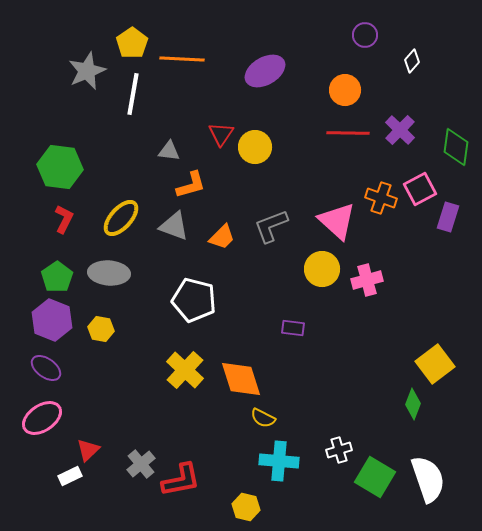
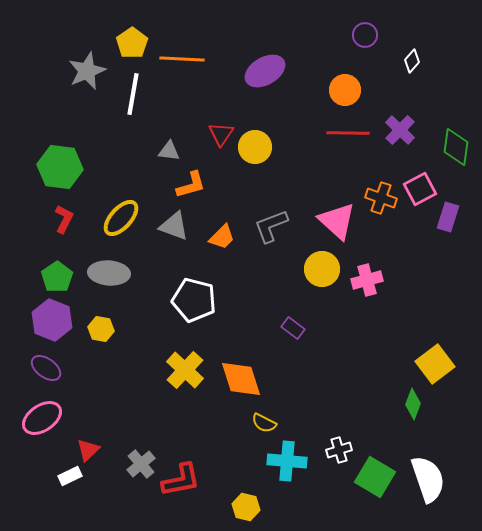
purple rectangle at (293, 328): rotated 30 degrees clockwise
yellow semicircle at (263, 418): moved 1 px right, 5 px down
cyan cross at (279, 461): moved 8 px right
